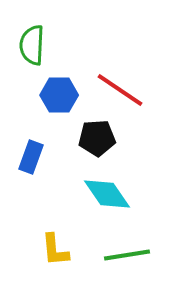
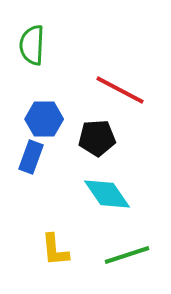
red line: rotated 6 degrees counterclockwise
blue hexagon: moved 15 px left, 24 px down
green line: rotated 9 degrees counterclockwise
